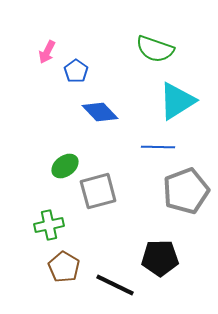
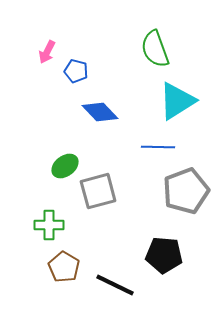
green semicircle: rotated 51 degrees clockwise
blue pentagon: rotated 20 degrees counterclockwise
green cross: rotated 12 degrees clockwise
black pentagon: moved 4 px right, 3 px up; rotated 6 degrees clockwise
